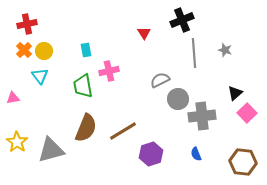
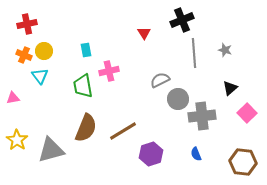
orange cross: moved 5 px down; rotated 21 degrees counterclockwise
black triangle: moved 5 px left, 5 px up
yellow star: moved 2 px up
